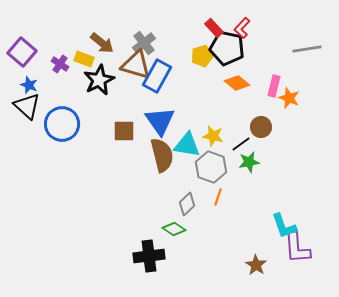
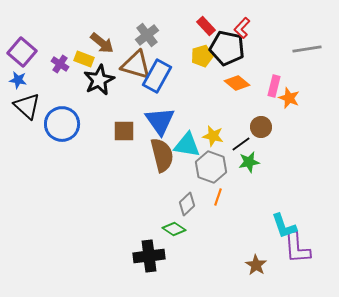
red rectangle: moved 8 px left, 2 px up
gray cross: moved 3 px right, 8 px up
blue star: moved 11 px left, 5 px up; rotated 12 degrees counterclockwise
